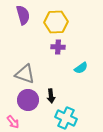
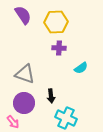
purple semicircle: rotated 18 degrees counterclockwise
purple cross: moved 1 px right, 1 px down
purple circle: moved 4 px left, 3 px down
